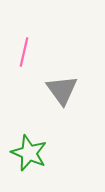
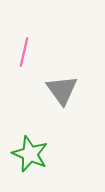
green star: moved 1 px right, 1 px down
